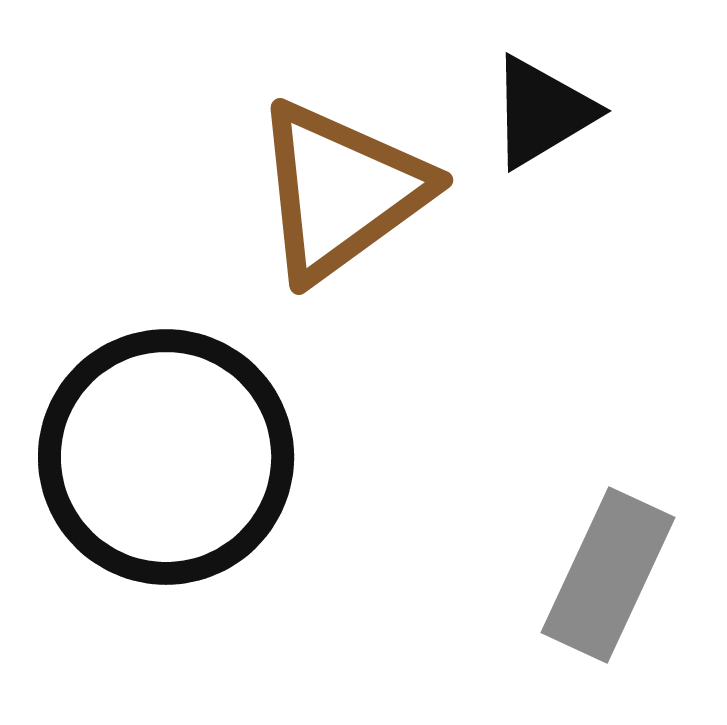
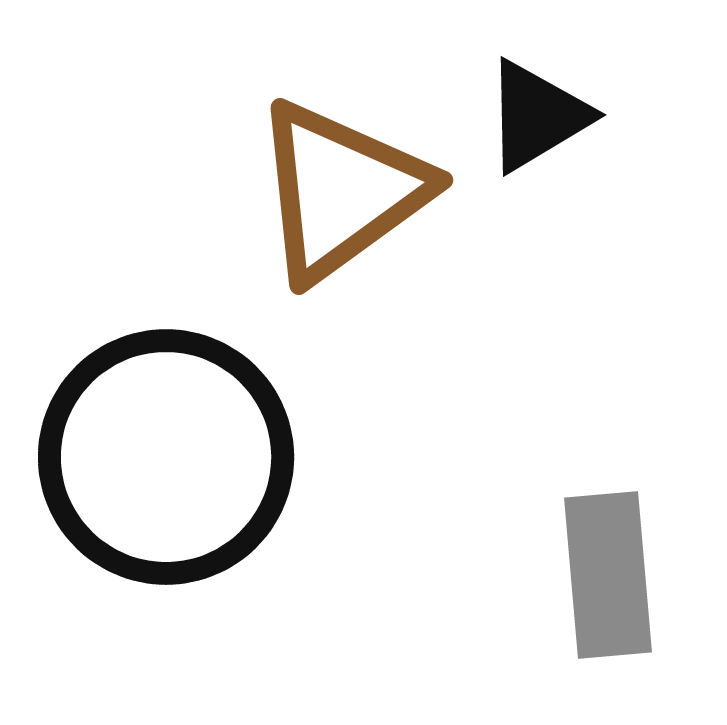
black triangle: moved 5 px left, 4 px down
gray rectangle: rotated 30 degrees counterclockwise
